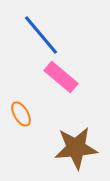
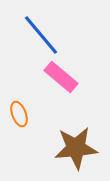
orange ellipse: moved 2 px left; rotated 10 degrees clockwise
